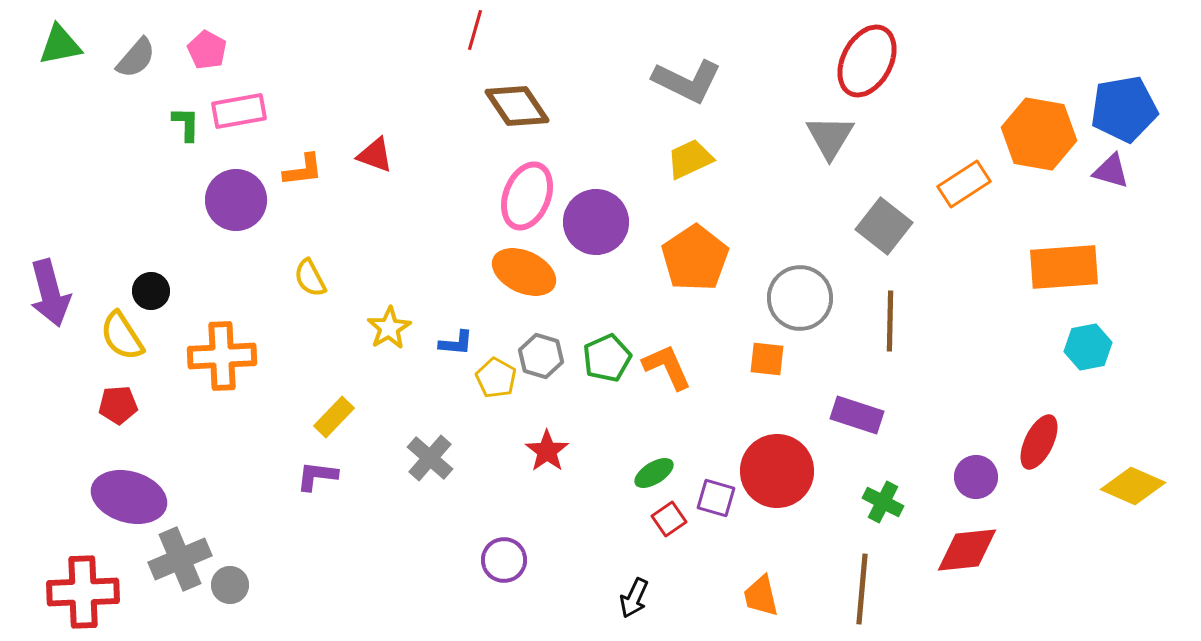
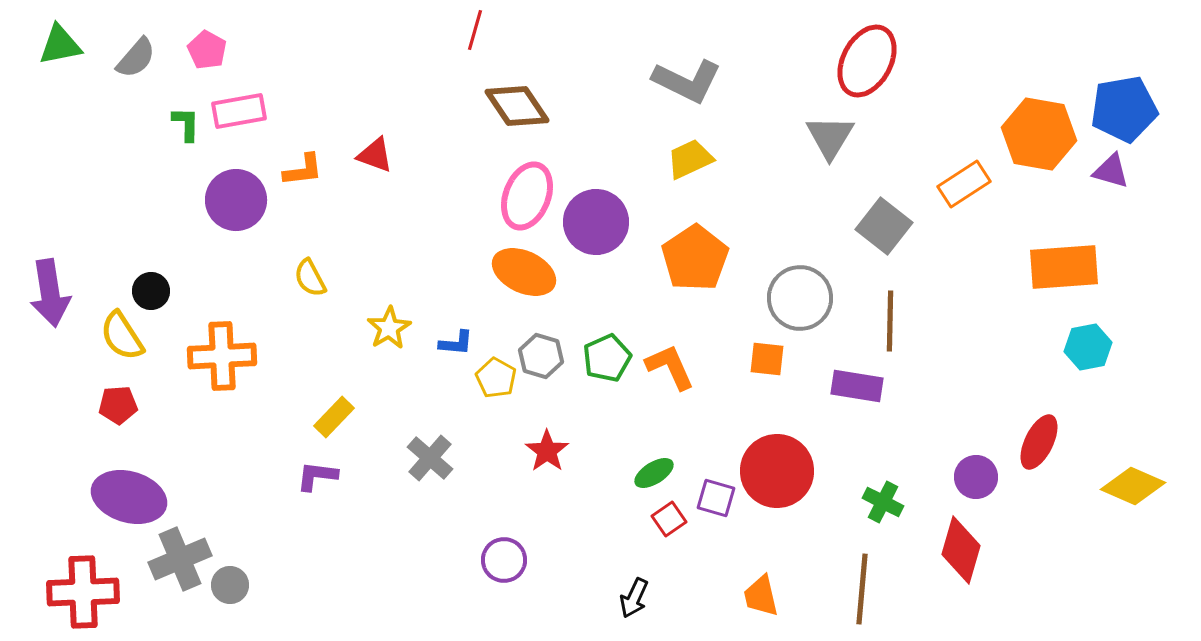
purple arrow at (50, 293): rotated 6 degrees clockwise
orange L-shape at (667, 367): moved 3 px right
purple rectangle at (857, 415): moved 29 px up; rotated 9 degrees counterclockwise
red diamond at (967, 550): moved 6 px left; rotated 68 degrees counterclockwise
